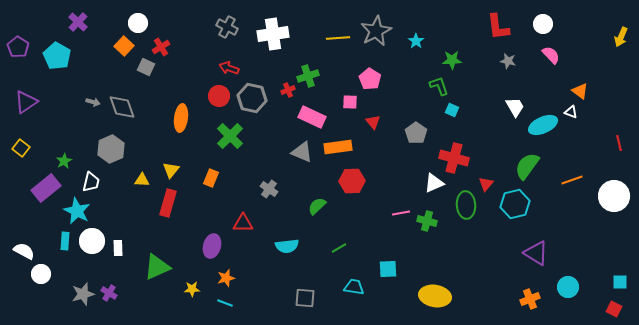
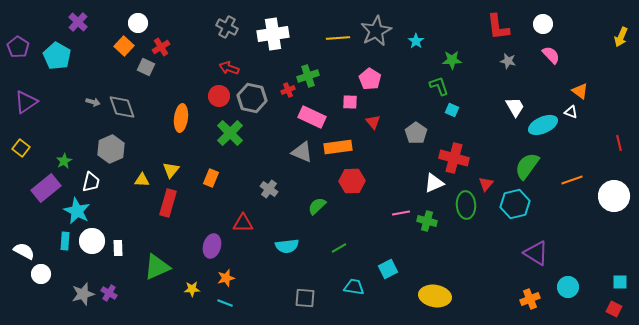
green cross at (230, 136): moved 3 px up
cyan square at (388, 269): rotated 24 degrees counterclockwise
